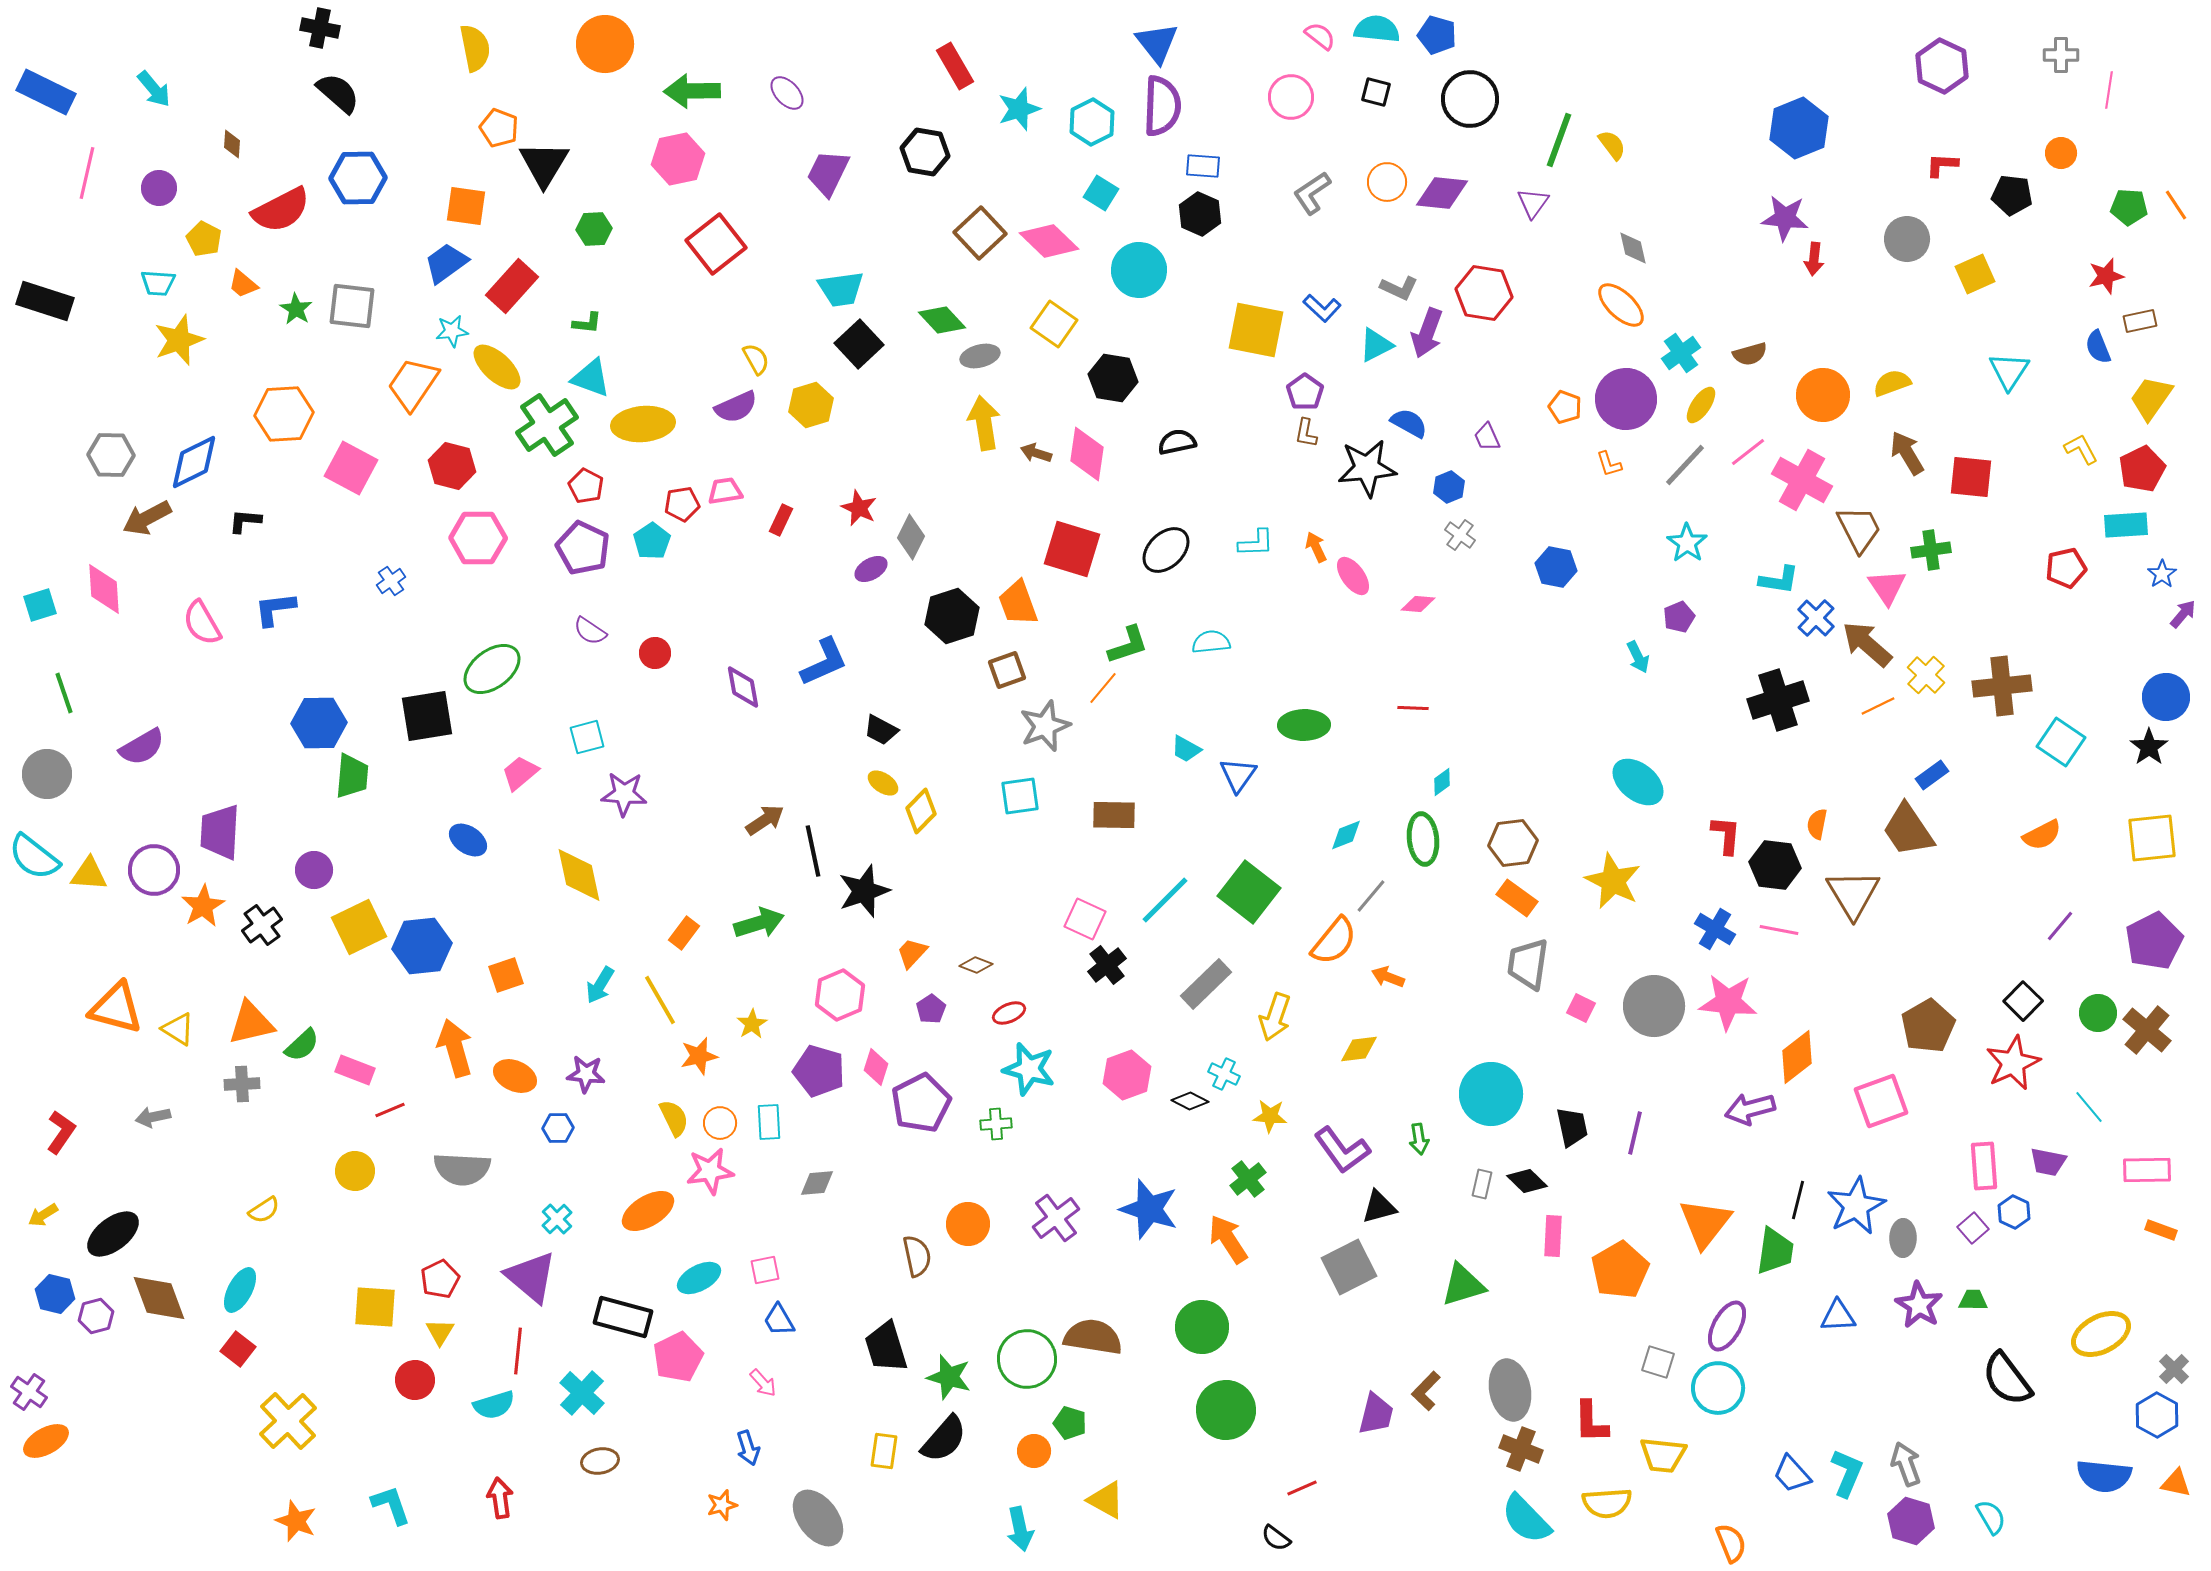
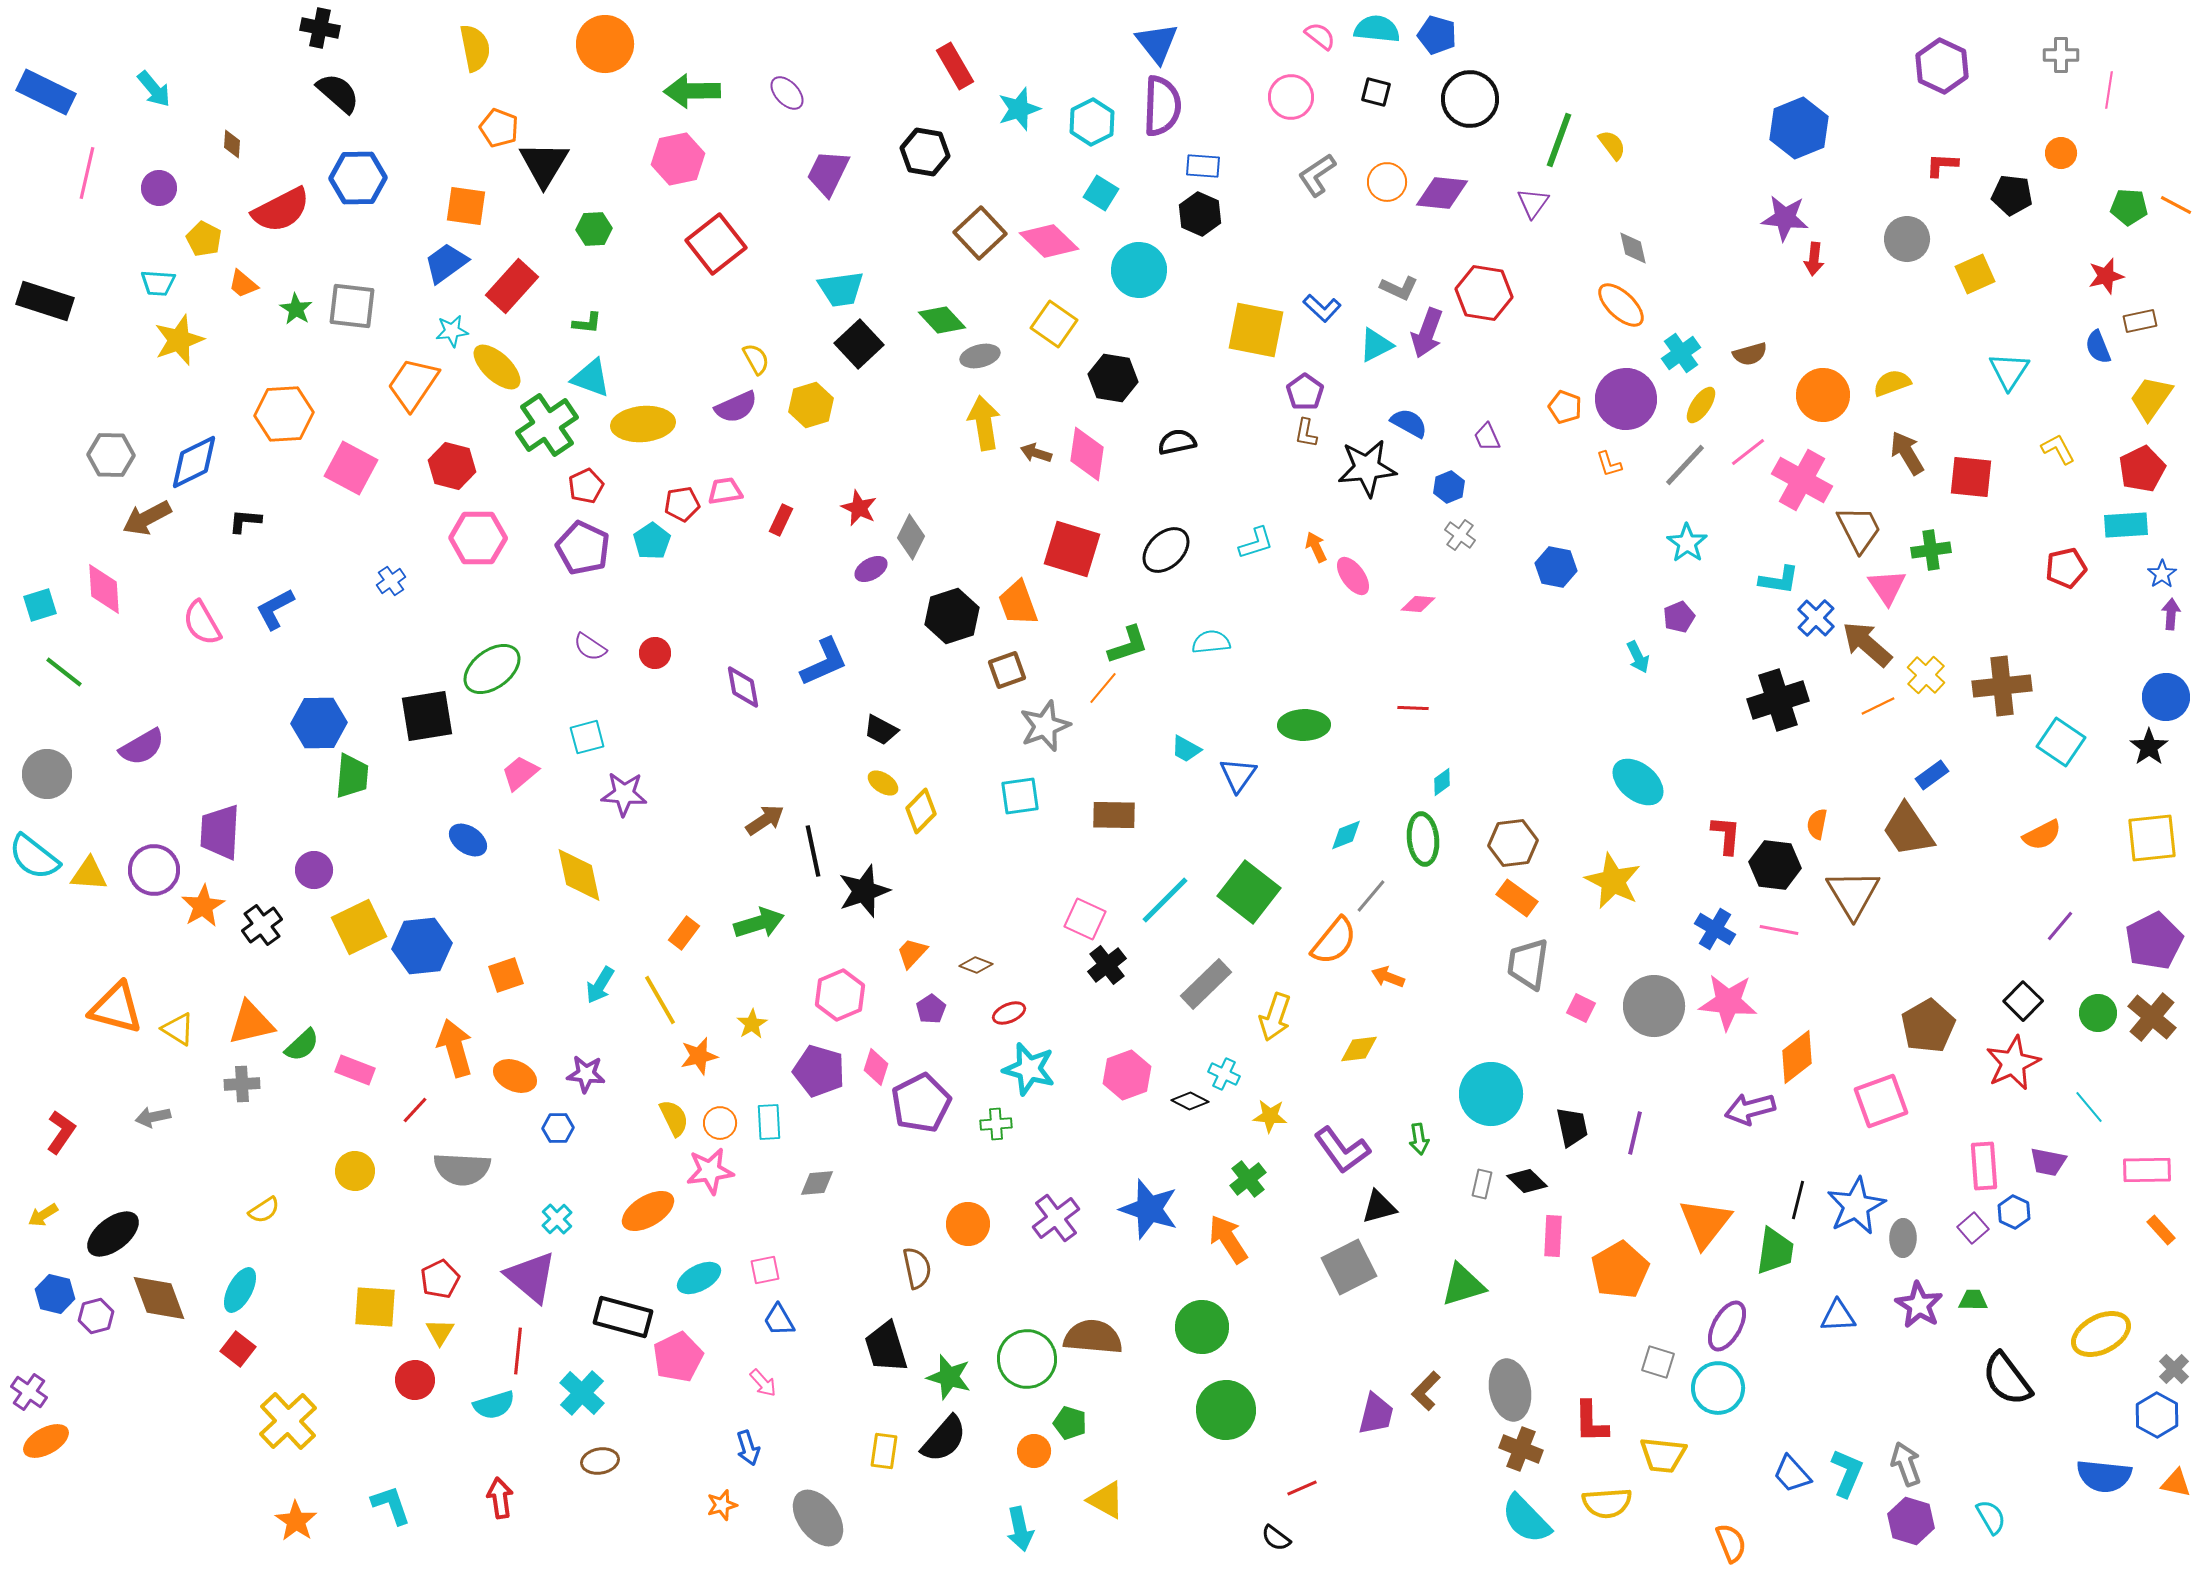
gray L-shape at (1312, 193): moved 5 px right, 18 px up
orange line at (2176, 205): rotated 28 degrees counterclockwise
yellow L-shape at (2081, 449): moved 23 px left
red pentagon at (586, 486): rotated 20 degrees clockwise
cyan L-shape at (1256, 543): rotated 15 degrees counterclockwise
blue L-shape at (275, 609): rotated 21 degrees counterclockwise
purple arrow at (2183, 614): moved 12 px left; rotated 36 degrees counterclockwise
purple semicircle at (590, 631): moved 16 px down
green line at (64, 693): moved 21 px up; rotated 33 degrees counterclockwise
brown cross at (2147, 1030): moved 5 px right, 13 px up
red line at (390, 1110): moved 25 px right; rotated 24 degrees counterclockwise
orange rectangle at (2161, 1230): rotated 28 degrees clockwise
brown semicircle at (917, 1256): moved 12 px down
brown semicircle at (1093, 1337): rotated 4 degrees counterclockwise
orange star at (296, 1521): rotated 12 degrees clockwise
